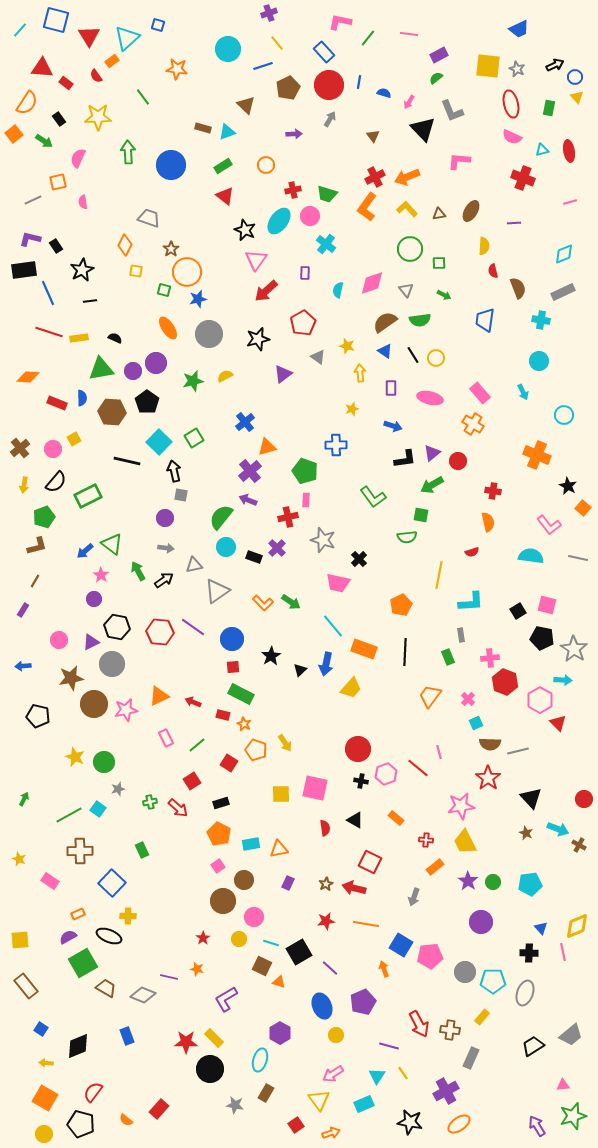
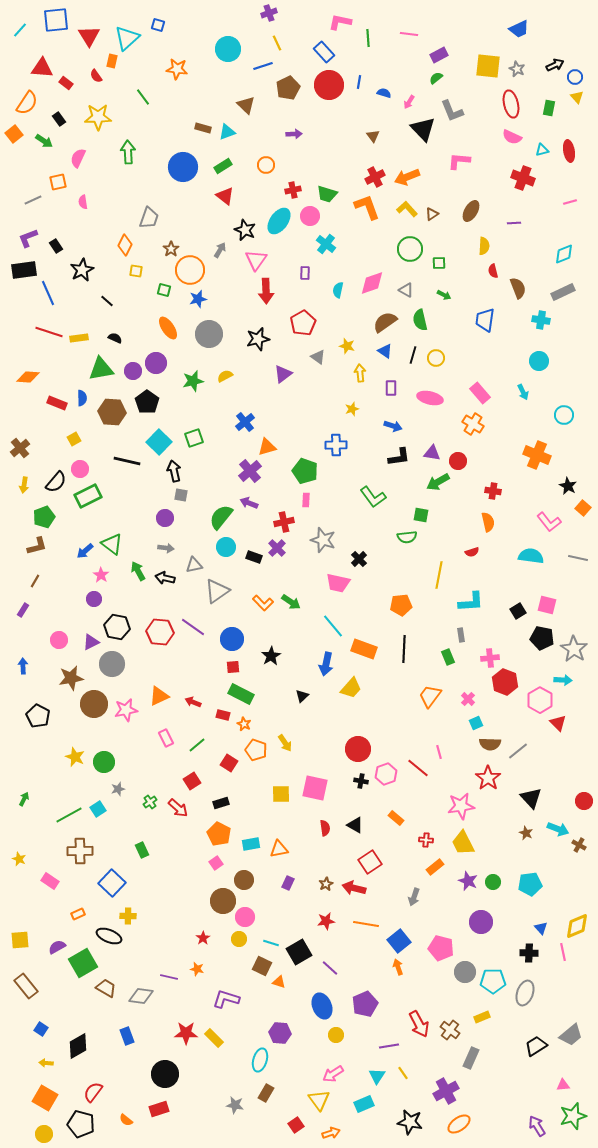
blue square at (56, 20): rotated 20 degrees counterclockwise
green line at (368, 38): rotated 42 degrees counterclockwise
yellow line at (277, 43): rotated 14 degrees clockwise
orange rectangle at (112, 61): rotated 40 degrees counterclockwise
gray arrow at (330, 119): moved 110 px left, 131 px down
blue circle at (171, 165): moved 12 px right, 2 px down
orange L-shape at (367, 207): rotated 124 degrees clockwise
brown triangle at (439, 214): moved 7 px left; rotated 24 degrees counterclockwise
gray trapezoid at (149, 218): rotated 90 degrees clockwise
purple L-shape at (30, 239): moved 2 px left, 1 px up; rotated 35 degrees counterclockwise
orange circle at (187, 272): moved 3 px right, 2 px up
gray triangle at (406, 290): rotated 21 degrees counterclockwise
red arrow at (266, 291): rotated 50 degrees counterclockwise
black line at (90, 301): moved 17 px right; rotated 48 degrees clockwise
green semicircle at (420, 320): rotated 85 degrees clockwise
black line at (413, 355): rotated 48 degrees clockwise
green square at (194, 438): rotated 12 degrees clockwise
pink circle at (53, 449): moved 27 px right, 20 px down
purple triangle at (432, 453): rotated 48 degrees clockwise
black L-shape at (405, 459): moved 6 px left, 2 px up
green arrow at (432, 485): moved 6 px right, 3 px up
purple arrow at (248, 500): moved 1 px right, 3 px down
red cross at (288, 517): moved 4 px left, 5 px down
pink L-shape at (549, 525): moved 3 px up
black arrow at (164, 580): moved 1 px right, 2 px up; rotated 132 degrees counterclockwise
orange pentagon at (401, 605): rotated 20 degrees clockwise
black line at (405, 652): moved 1 px left, 3 px up
blue arrow at (23, 666): rotated 91 degrees clockwise
black triangle at (300, 670): moved 2 px right, 26 px down
black pentagon at (38, 716): rotated 15 degrees clockwise
gray line at (518, 751): rotated 25 degrees counterclockwise
red circle at (584, 799): moved 2 px down
green cross at (150, 802): rotated 24 degrees counterclockwise
cyan square at (98, 809): rotated 21 degrees clockwise
black triangle at (355, 820): moved 5 px down
yellow trapezoid at (465, 842): moved 2 px left, 1 px down
red square at (370, 862): rotated 30 degrees clockwise
pink square at (218, 866): moved 2 px left, 3 px up
purple star at (468, 881): rotated 12 degrees counterclockwise
pink circle at (254, 917): moved 9 px left
purple semicircle at (68, 937): moved 11 px left, 10 px down
blue square at (401, 945): moved 2 px left, 4 px up; rotated 20 degrees clockwise
pink pentagon at (430, 956): moved 11 px right, 8 px up; rotated 20 degrees clockwise
orange arrow at (384, 969): moved 14 px right, 2 px up
gray diamond at (143, 995): moved 2 px left, 1 px down; rotated 15 degrees counterclockwise
purple L-shape at (226, 999): rotated 48 degrees clockwise
purple pentagon at (363, 1002): moved 2 px right, 2 px down
yellow rectangle at (482, 1017): rotated 28 degrees clockwise
brown cross at (450, 1030): rotated 30 degrees clockwise
purple hexagon at (280, 1033): rotated 25 degrees counterclockwise
red star at (186, 1042): moved 9 px up
black diamond at (78, 1046): rotated 8 degrees counterclockwise
purple line at (389, 1046): rotated 24 degrees counterclockwise
black trapezoid at (533, 1046): moved 3 px right
black circle at (210, 1069): moved 45 px left, 5 px down
red rectangle at (159, 1109): rotated 30 degrees clockwise
